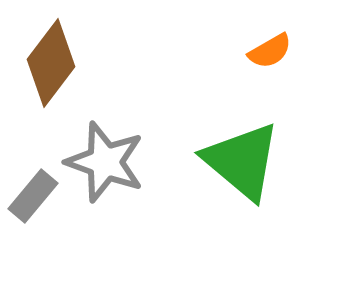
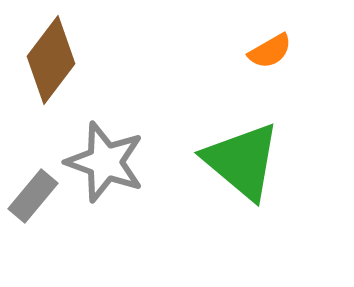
brown diamond: moved 3 px up
